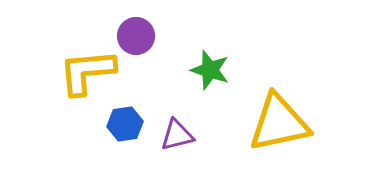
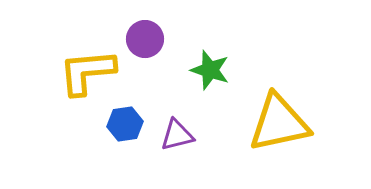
purple circle: moved 9 px right, 3 px down
